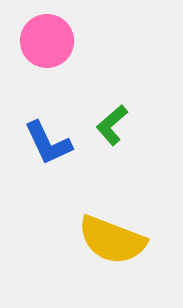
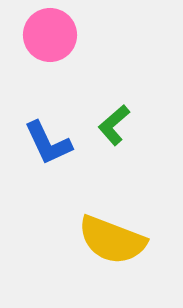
pink circle: moved 3 px right, 6 px up
green L-shape: moved 2 px right
